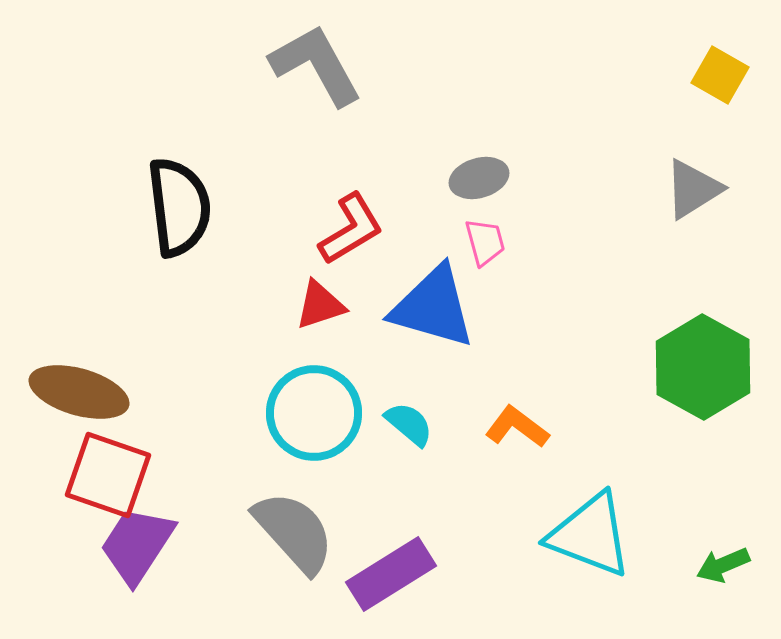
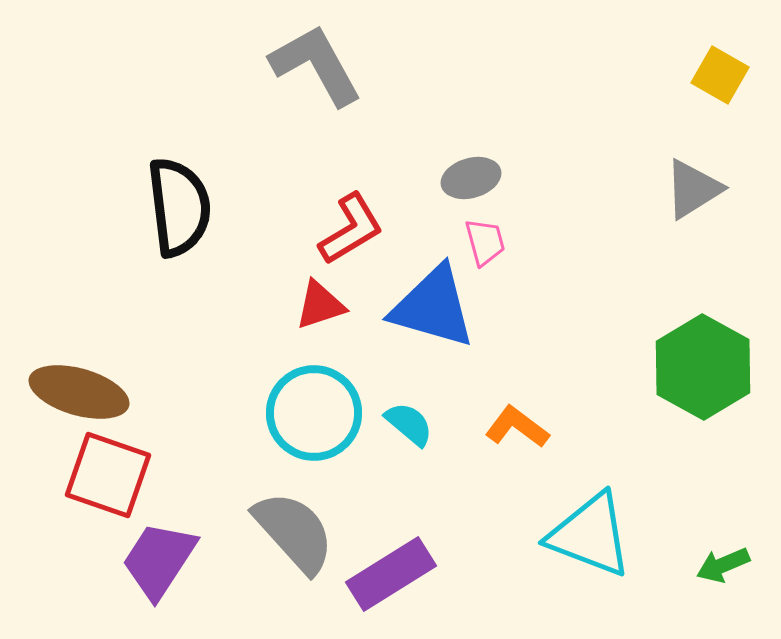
gray ellipse: moved 8 px left
purple trapezoid: moved 22 px right, 15 px down
